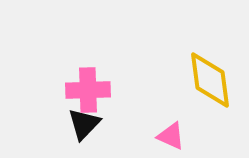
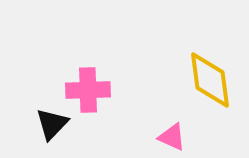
black triangle: moved 32 px left
pink triangle: moved 1 px right, 1 px down
